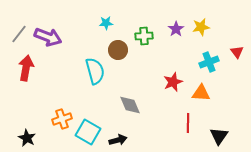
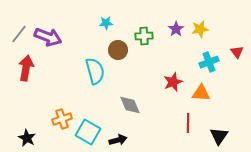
yellow star: moved 1 px left, 2 px down
